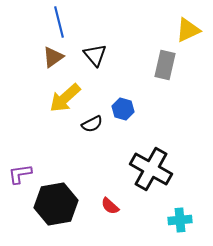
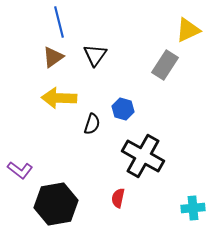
black triangle: rotated 15 degrees clockwise
gray rectangle: rotated 20 degrees clockwise
yellow arrow: moved 6 px left; rotated 44 degrees clockwise
black semicircle: rotated 45 degrees counterclockwise
black cross: moved 8 px left, 13 px up
purple L-shape: moved 4 px up; rotated 135 degrees counterclockwise
red semicircle: moved 8 px right, 8 px up; rotated 60 degrees clockwise
cyan cross: moved 13 px right, 12 px up
